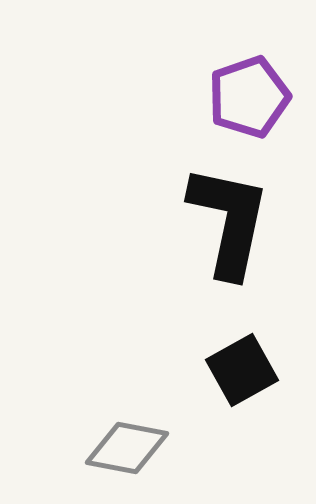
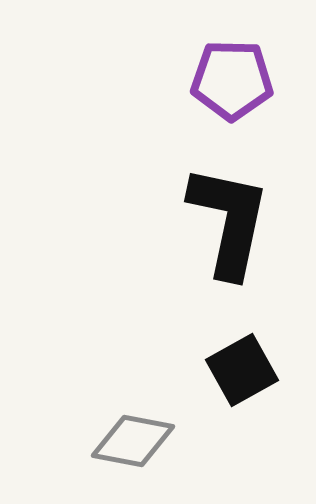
purple pentagon: moved 17 px left, 17 px up; rotated 20 degrees clockwise
gray diamond: moved 6 px right, 7 px up
